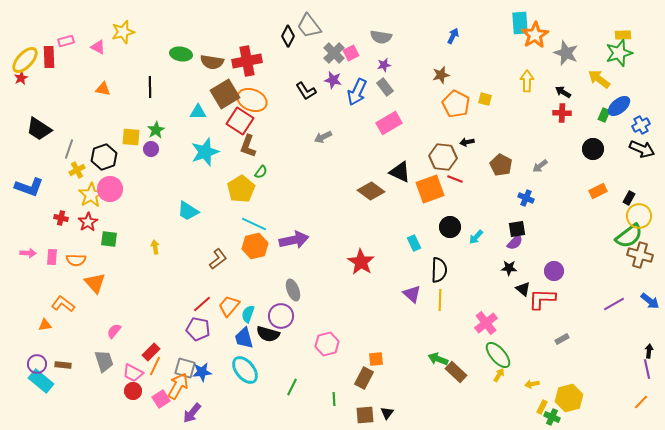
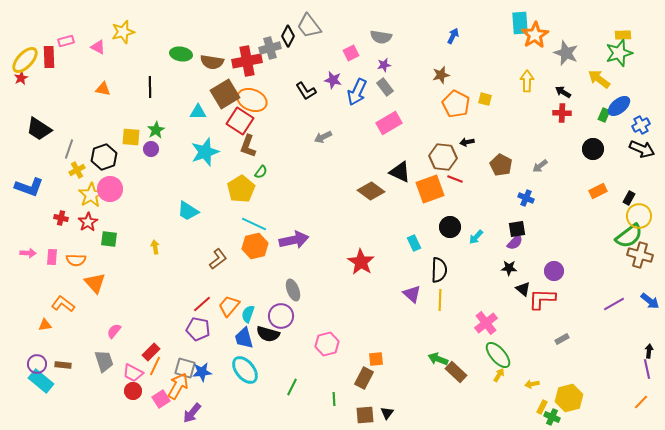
gray cross at (334, 53): moved 64 px left, 5 px up; rotated 30 degrees clockwise
